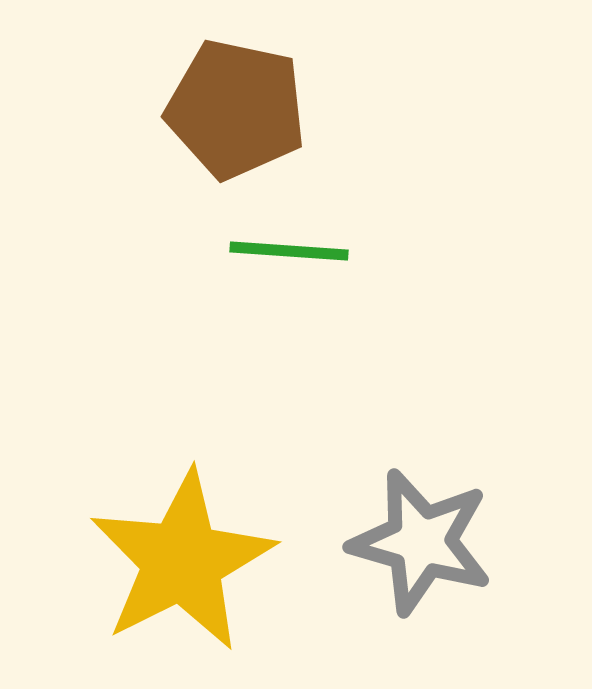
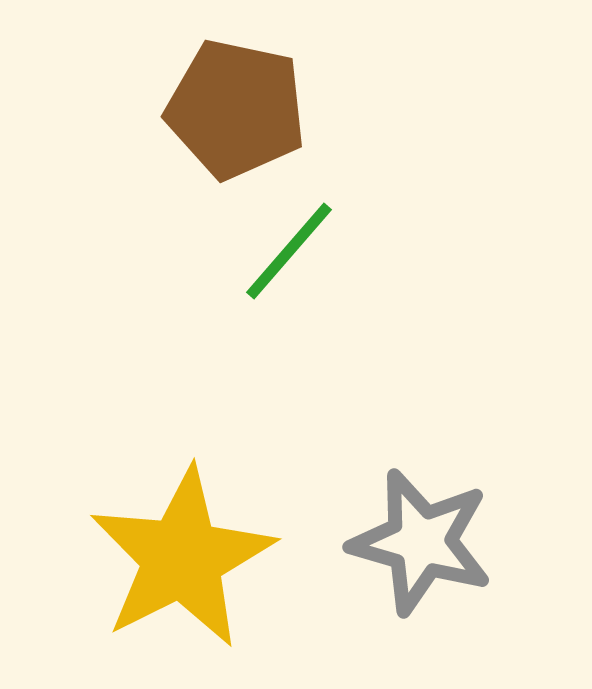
green line: rotated 53 degrees counterclockwise
yellow star: moved 3 px up
